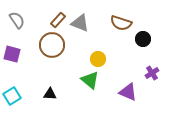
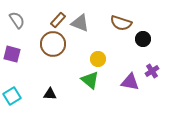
brown circle: moved 1 px right, 1 px up
purple cross: moved 2 px up
purple triangle: moved 2 px right, 10 px up; rotated 12 degrees counterclockwise
